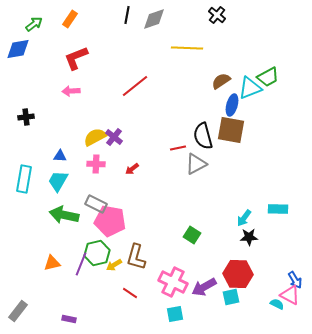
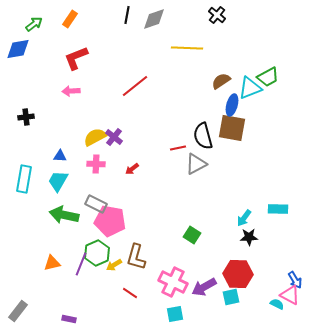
brown square at (231, 130): moved 1 px right, 2 px up
green hexagon at (97, 253): rotated 10 degrees counterclockwise
